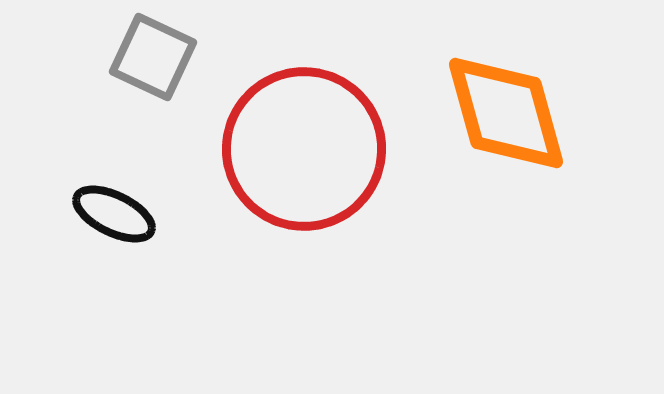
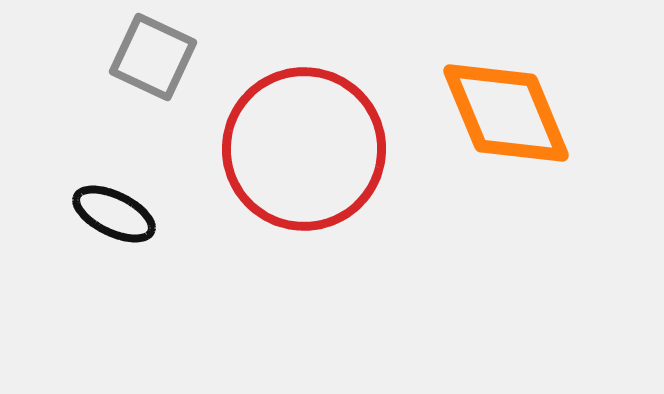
orange diamond: rotated 7 degrees counterclockwise
